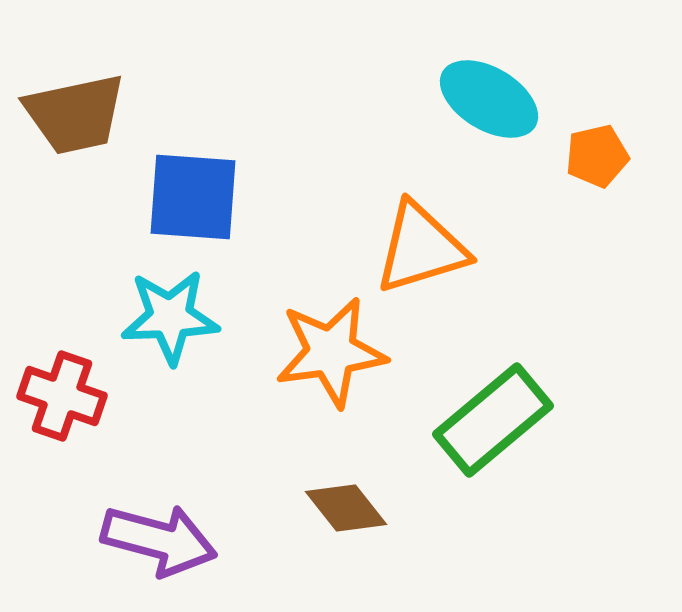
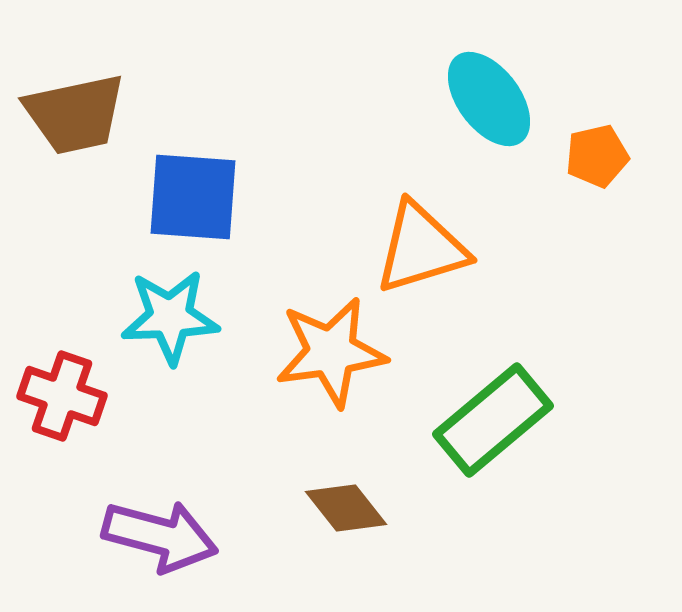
cyan ellipse: rotated 22 degrees clockwise
purple arrow: moved 1 px right, 4 px up
